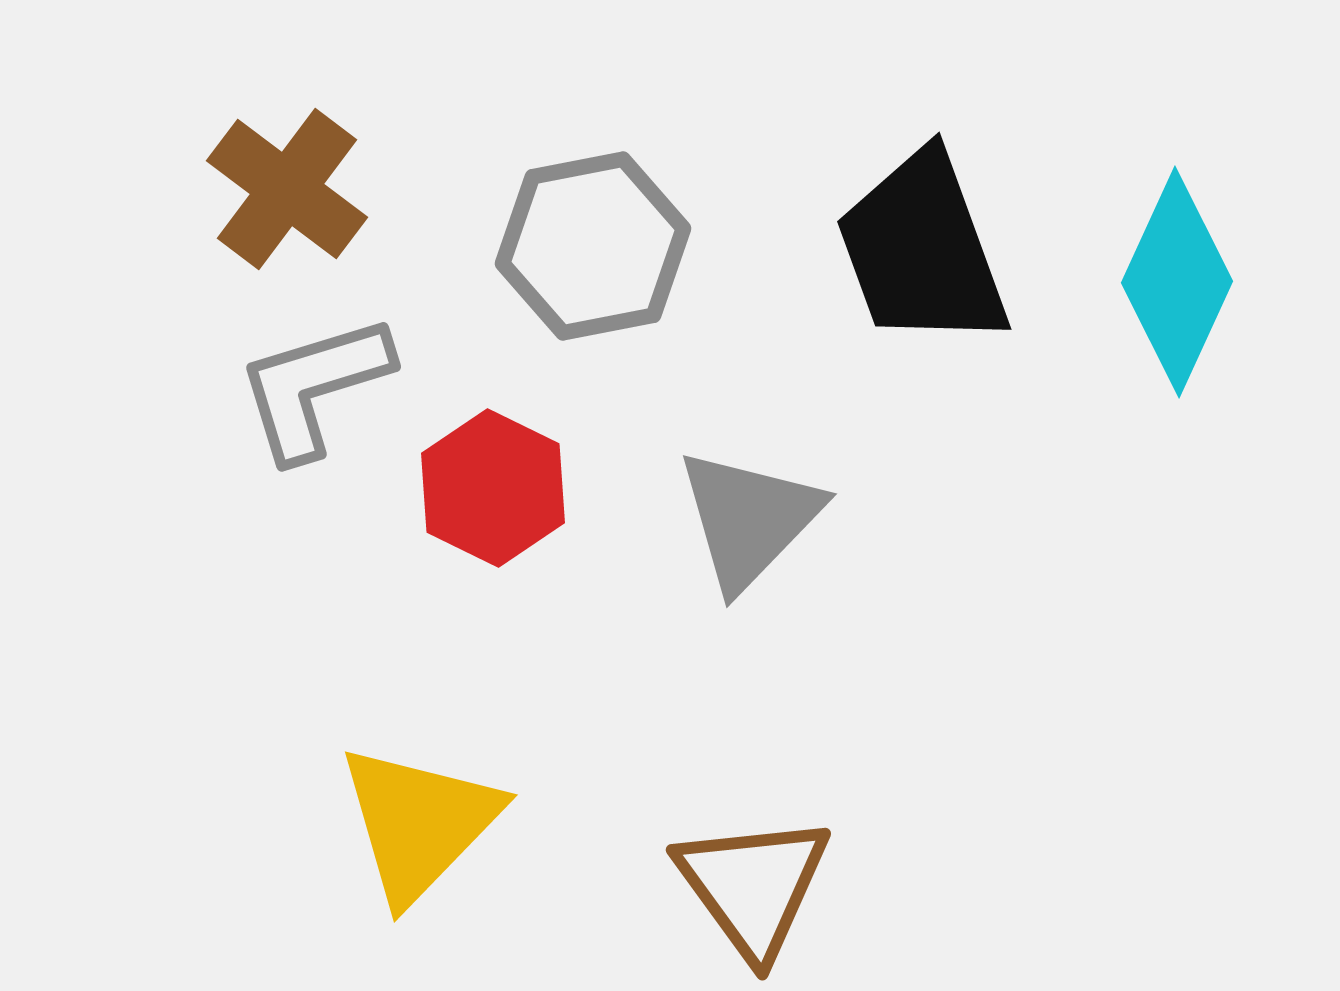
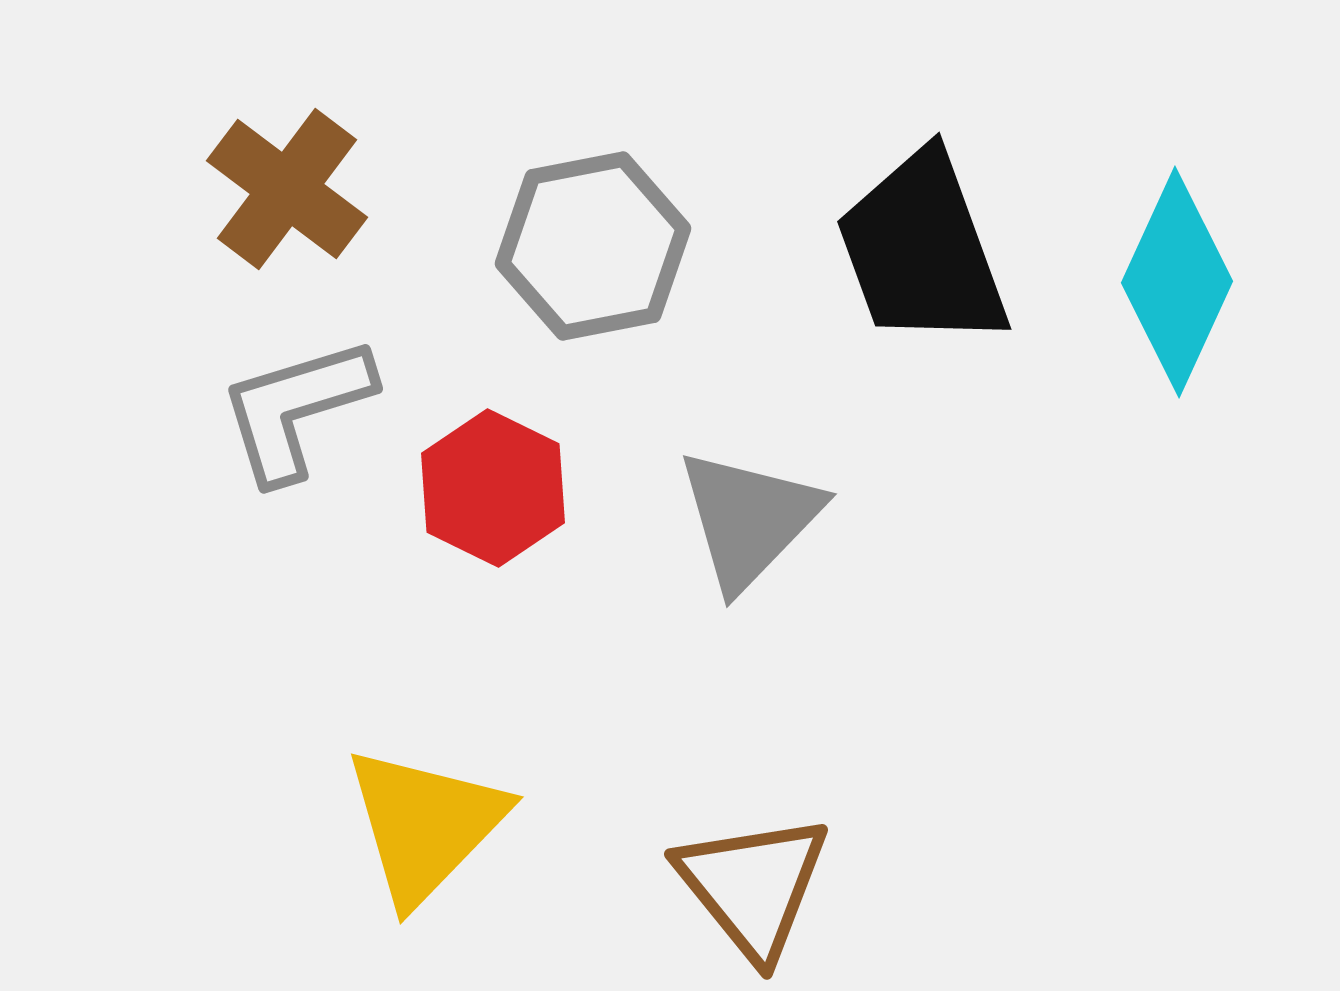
gray L-shape: moved 18 px left, 22 px down
yellow triangle: moved 6 px right, 2 px down
brown triangle: rotated 3 degrees counterclockwise
